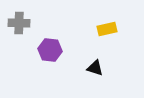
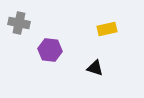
gray cross: rotated 10 degrees clockwise
